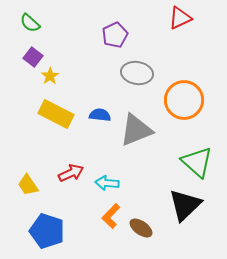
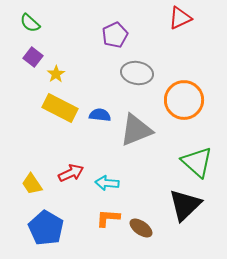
yellow star: moved 6 px right, 2 px up
yellow rectangle: moved 4 px right, 6 px up
yellow trapezoid: moved 4 px right, 1 px up
orange L-shape: moved 3 px left, 2 px down; rotated 50 degrees clockwise
blue pentagon: moved 1 px left, 3 px up; rotated 12 degrees clockwise
